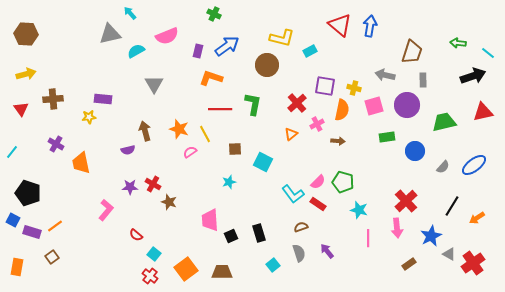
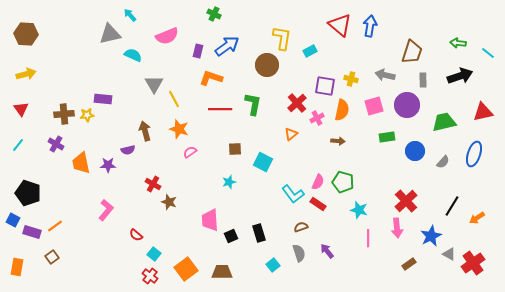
cyan arrow at (130, 13): moved 2 px down
yellow L-shape at (282, 38): rotated 95 degrees counterclockwise
cyan semicircle at (136, 51): moved 3 px left, 4 px down; rotated 54 degrees clockwise
black arrow at (473, 76): moved 13 px left
yellow cross at (354, 88): moved 3 px left, 9 px up
brown cross at (53, 99): moved 11 px right, 15 px down
yellow star at (89, 117): moved 2 px left, 2 px up
pink cross at (317, 124): moved 6 px up
yellow line at (205, 134): moved 31 px left, 35 px up
cyan line at (12, 152): moved 6 px right, 7 px up
blue ellipse at (474, 165): moved 11 px up; rotated 35 degrees counterclockwise
gray semicircle at (443, 167): moved 5 px up
pink semicircle at (318, 182): rotated 21 degrees counterclockwise
purple star at (130, 187): moved 22 px left, 22 px up
